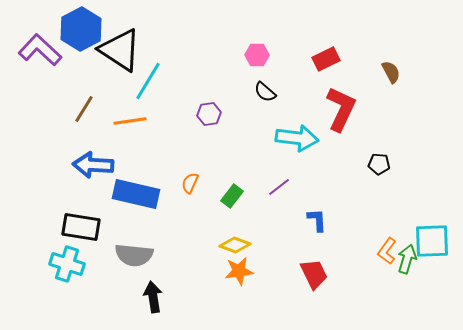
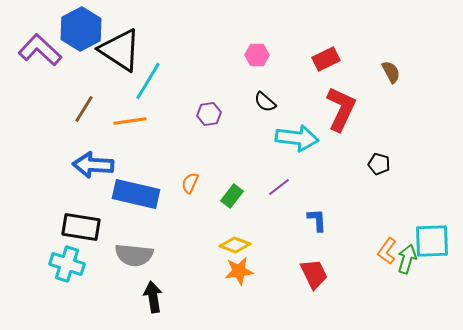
black semicircle: moved 10 px down
black pentagon: rotated 10 degrees clockwise
